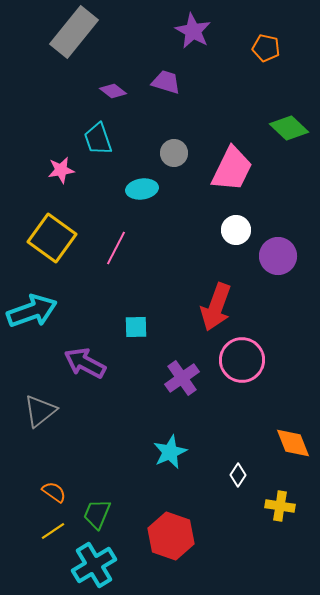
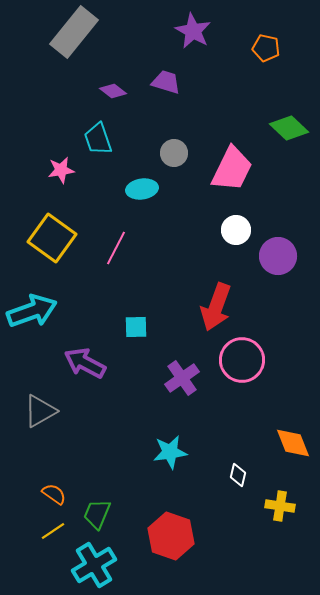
gray triangle: rotated 9 degrees clockwise
cyan star: rotated 16 degrees clockwise
white diamond: rotated 20 degrees counterclockwise
orange semicircle: moved 2 px down
